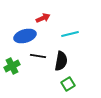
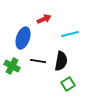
red arrow: moved 1 px right, 1 px down
blue ellipse: moved 2 px left, 2 px down; rotated 55 degrees counterclockwise
black line: moved 5 px down
green cross: rotated 35 degrees counterclockwise
